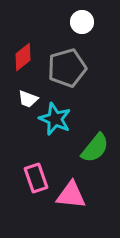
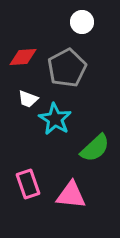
red diamond: rotated 36 degrees clockwise
gray pentagon: rotated 12 degrees counterclockwise
cyan star: rotated 8 degrees clockwise
green semicircle: rotated 8 degrees clockwise
pink rectangle: moved 8 px left, 6 px down
